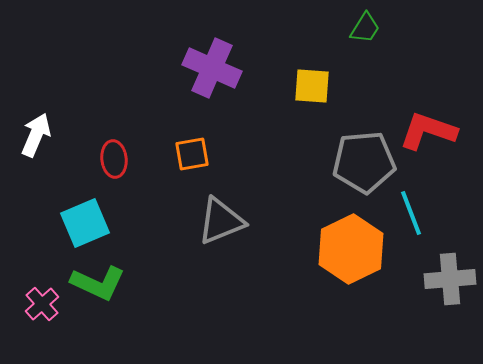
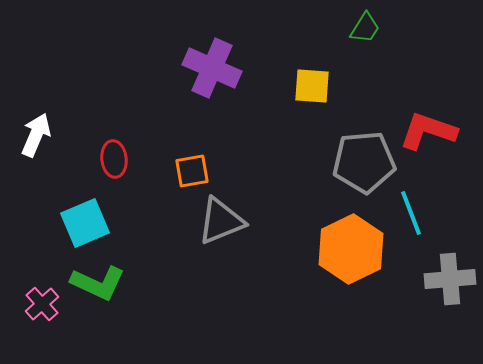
orange square: moved 17 px down
